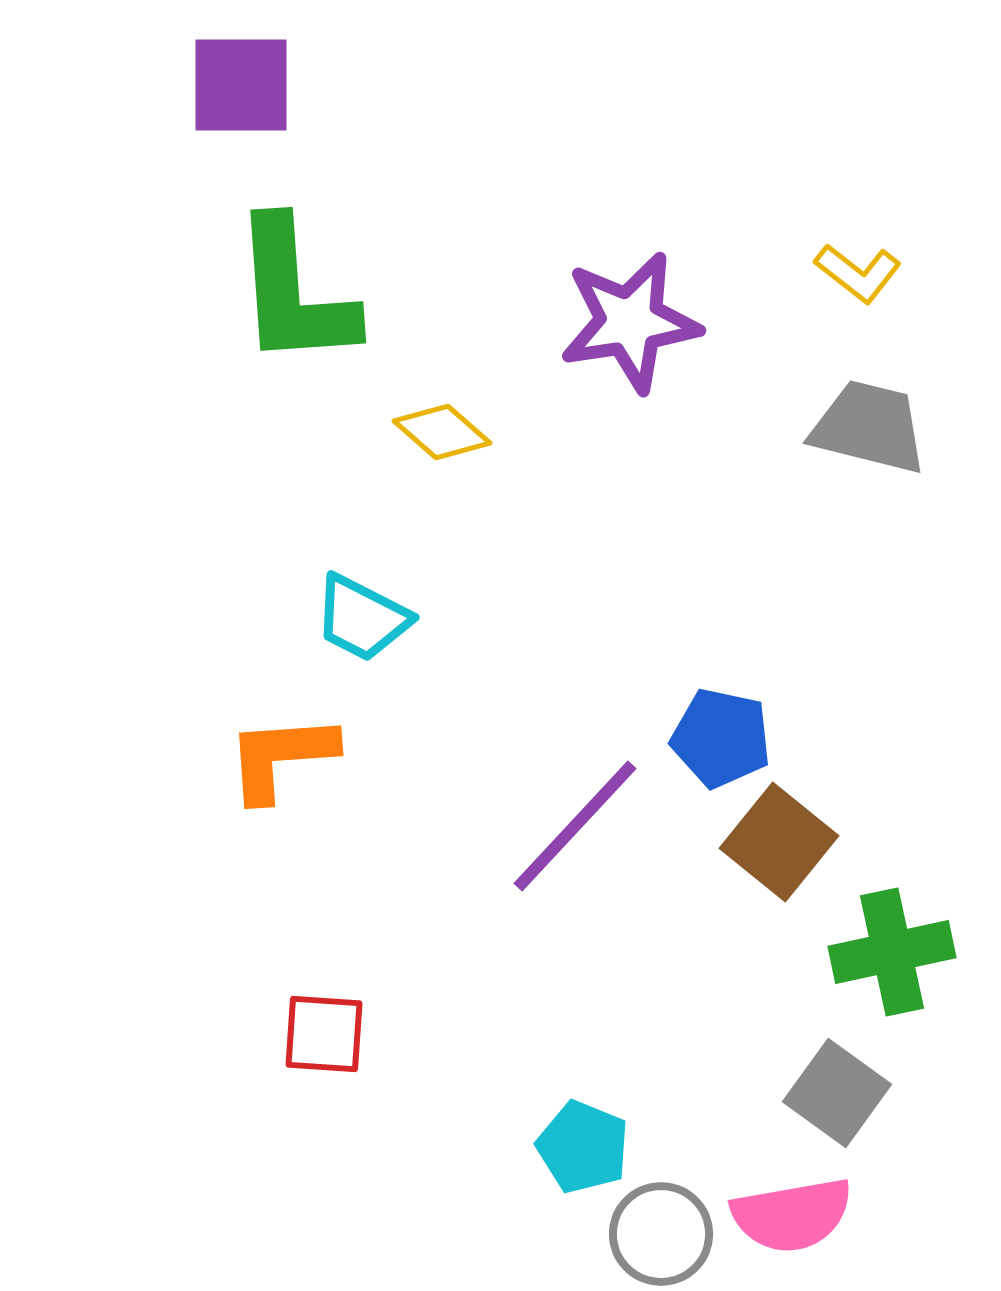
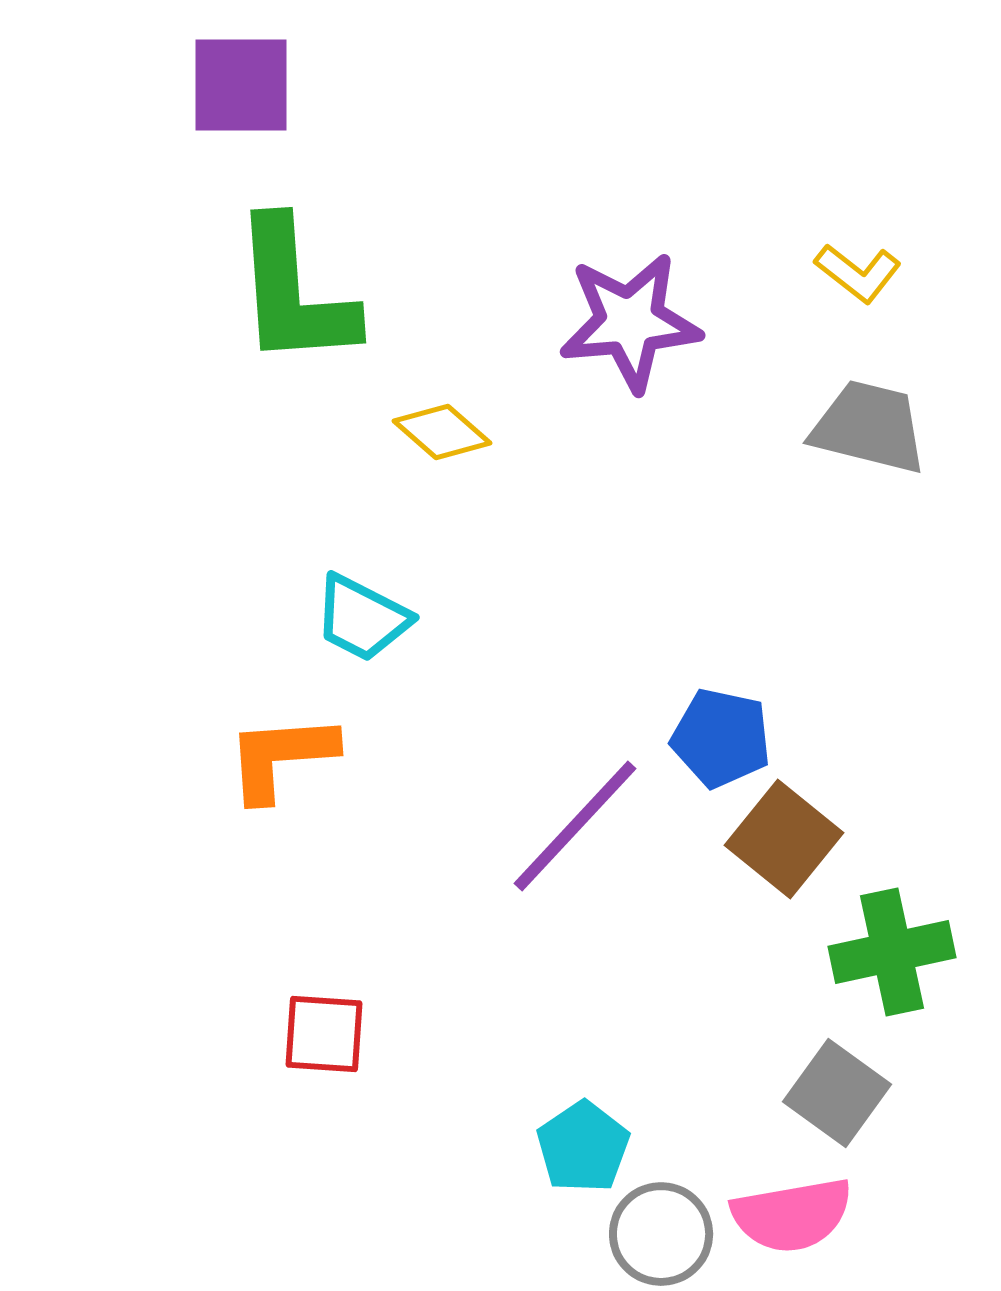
purple star: rotated 4 degrees clockwise
brown square: moved 5 px right, 3 px up
cyan pentagon: rotated 16 degrees clockwise
